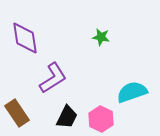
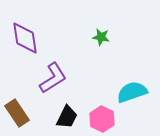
pink hexagon: moved 1 px right
